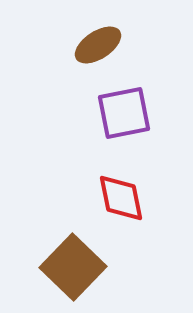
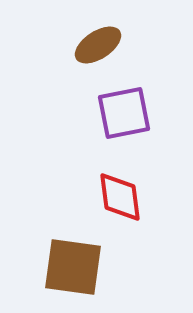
red diamond: moved 1 px left, 1 px up; rotated 4 degrees clockwise
brown square: rotated 36 degrees counterclockwise
